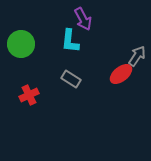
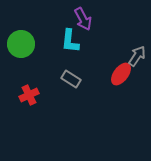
red ellipse: rotated 15 degrees counterclockwise
